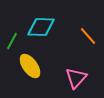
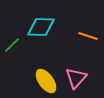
orange line: rotated 30 degrees counterclockwise
green line: moved 4 px down; rotated 18 degrees clockwise
yellow ellipse: moved 16 px right, 15 px down
